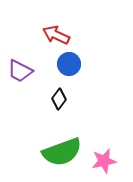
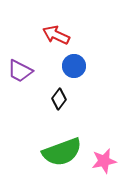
blue circle: moved 5 px right, 2 px down
